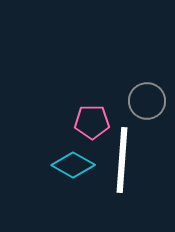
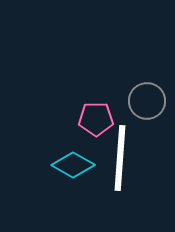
pink pentagon: moved 4 px right, 3 px up
white line: moved 2 px left, 2 px up
